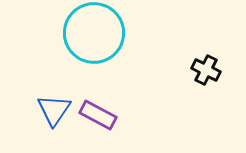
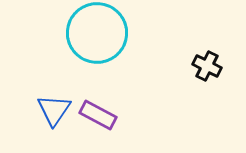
cyan circle: moved 3 px right
black cross: moved 1 px right, 4 px up
